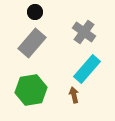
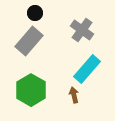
black circle: moved 1 px down
gray cross: moved 2 px left, 2 px up
gray rectangle: moved 3 px left, 2 px up
green hexagon: rotated 20 degrees counterclockwise
